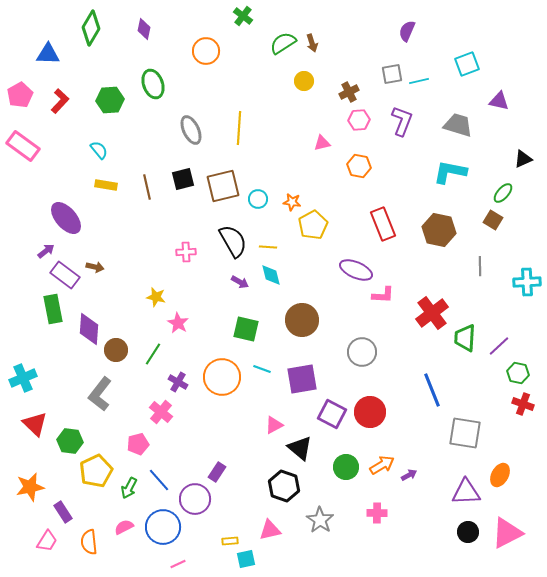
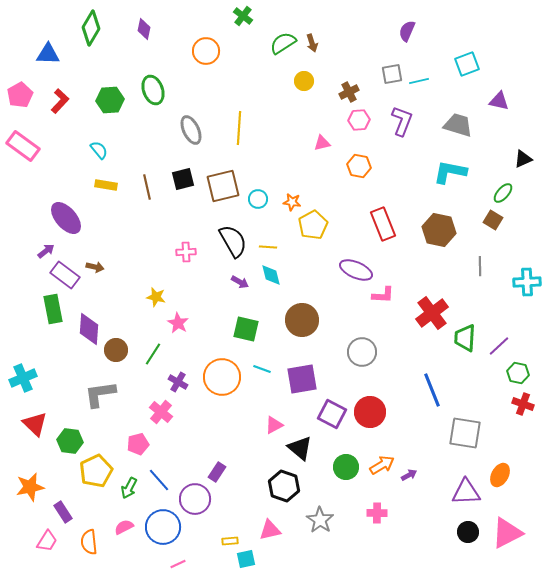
green ellipse at (153, 84): moved 6 px down
gray L-shape at (100, 394): rotated 44 degrees clockwise
